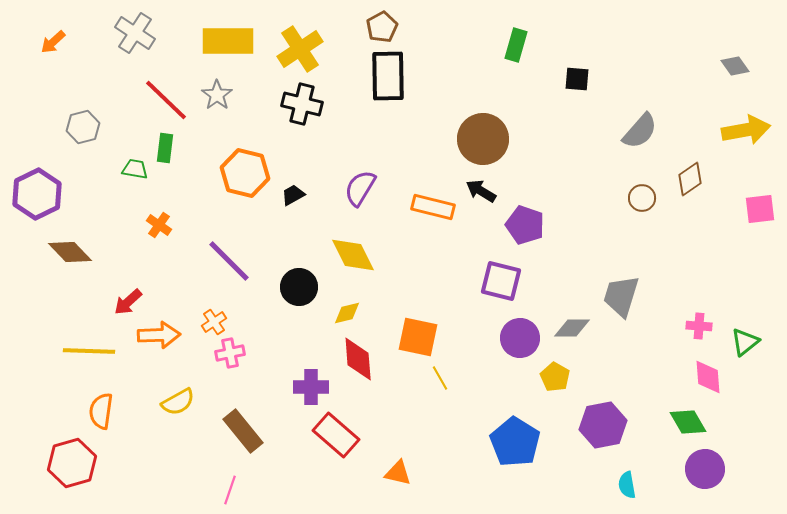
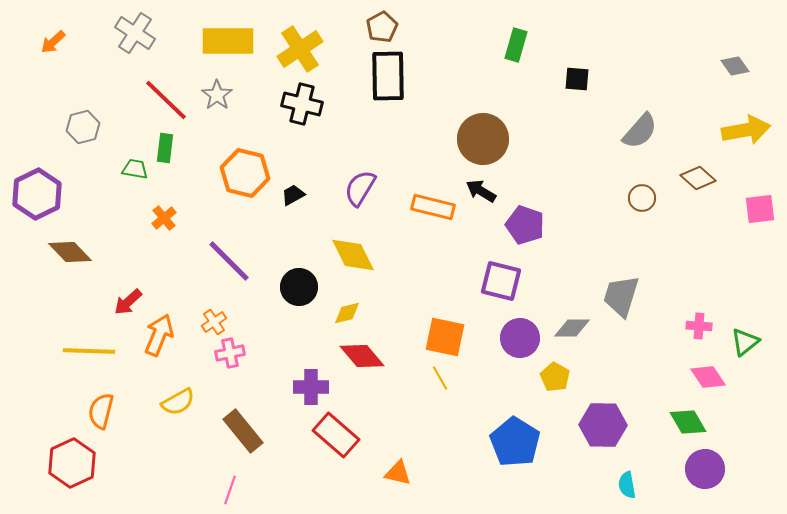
brown diamond at (690, 179): moved 8 px right, 1 px up; rotated 76 degrees clockwise
orange cross at (159, 225): moved 5 px right, 7 px up; rotated 15 degrees clockwise
orange arrow at (159, 335): rotated 66 degrees counterclockwise
orange square at (418, 337): moved 27 px right
red diamond at (358, 359): moved 4 px right, 3 px up; rotated 36 degrees counterclockwise
pink diamond at (708, 377): rotated 30 degrees counterclockwise
orange semicircle at (101, 411): rotated 6 degrees clockwise
purple hexagon at (603, 425): rotated 12 degrees clockwise
red hexagon at (72, 463): rotated 9 degrees counterclockwise
